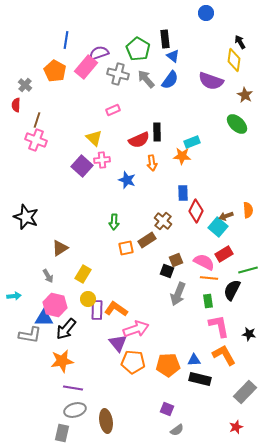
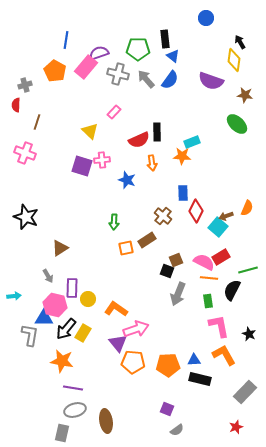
blue circle at (206, 13): moved 5 px down
green pentagon at (138, 49): rotated 30 degrees counterclockwise
gray cross at (25, 85): rotated 32 degrees clockwise
brown star at (245, 95): rotated 21 degrees counterclockwise
pink rectangle at (113, 110): moved 1 px right, 2 px down; rotated 24 degrees counterclockwise
brown line at (37, 120): moved 2 px down
yellow triangle at (94, 138): moved 4 px left, 7 px up
pink cross at (36, 140): moved 11 px left, 13 px down
purple square at (82, 166): rotated 25 degrees counterclockwise
orange semicircle at (248, 210): moved 1 px left, 2 px up; rotated 28 degrees clockwise
brown cross at (163, 221): moved 5 px up
red rectangle at (224, 254): moved 3 px left, 3 px down
yellow rectangle at (83, 274): moved 59 px down
purple rectangle at (97, 310): moved 25 px left, 22 px up
black star at (249, 334): rotated 16 degrees clockwise
gray L-shape at (30, 335): rotated 90 degrees counterclockwise
orange star at (62, 361): rotated 20 degrees clockwise
